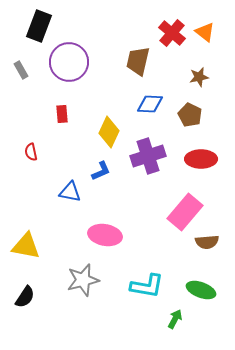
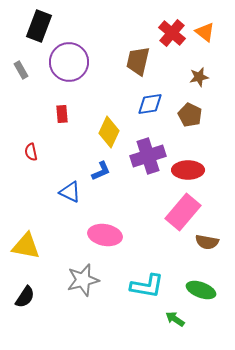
blue diamond: rotated 12 degrees counterclockwise
red ellipse: moved 13 px left, 11 px down
blue triangle: rotated 15 degrees clockwise
pink rectangle: moved 2 px left
brown semicircle: rotated 15 degrees clockwise
green arrow: rotated 84 degrees counterclockwise
